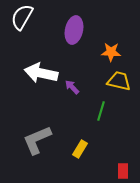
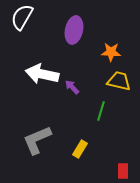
white arrow: moved 1 px right, 1 px down
